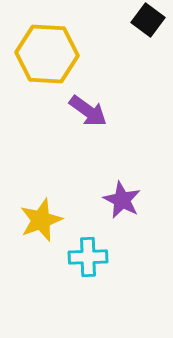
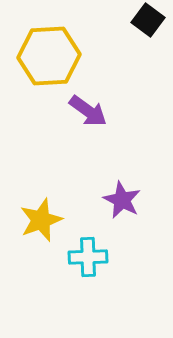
yellow hexagon: moved 2 px right, 2 px down; rotated 6 degrees counterclockwise
